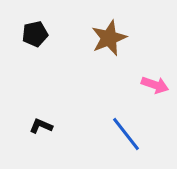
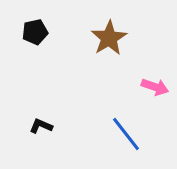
black pentagon: moved 2 px up
brown star: rotated 9 degrees counterclockwise
pink arrow: moved 2 px down
